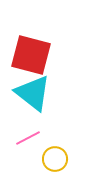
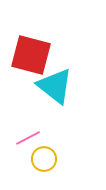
cyan triangle: moved 22 px right, 7 px up
yellow circle: moved 11 px left
